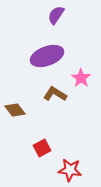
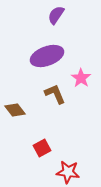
brown L-shape: rotated 35 degrees clockwise
red star: moved 2 px left, 2 px down
